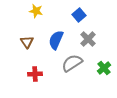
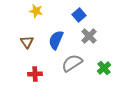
gray cross: moved 1 px right, 3 px up
